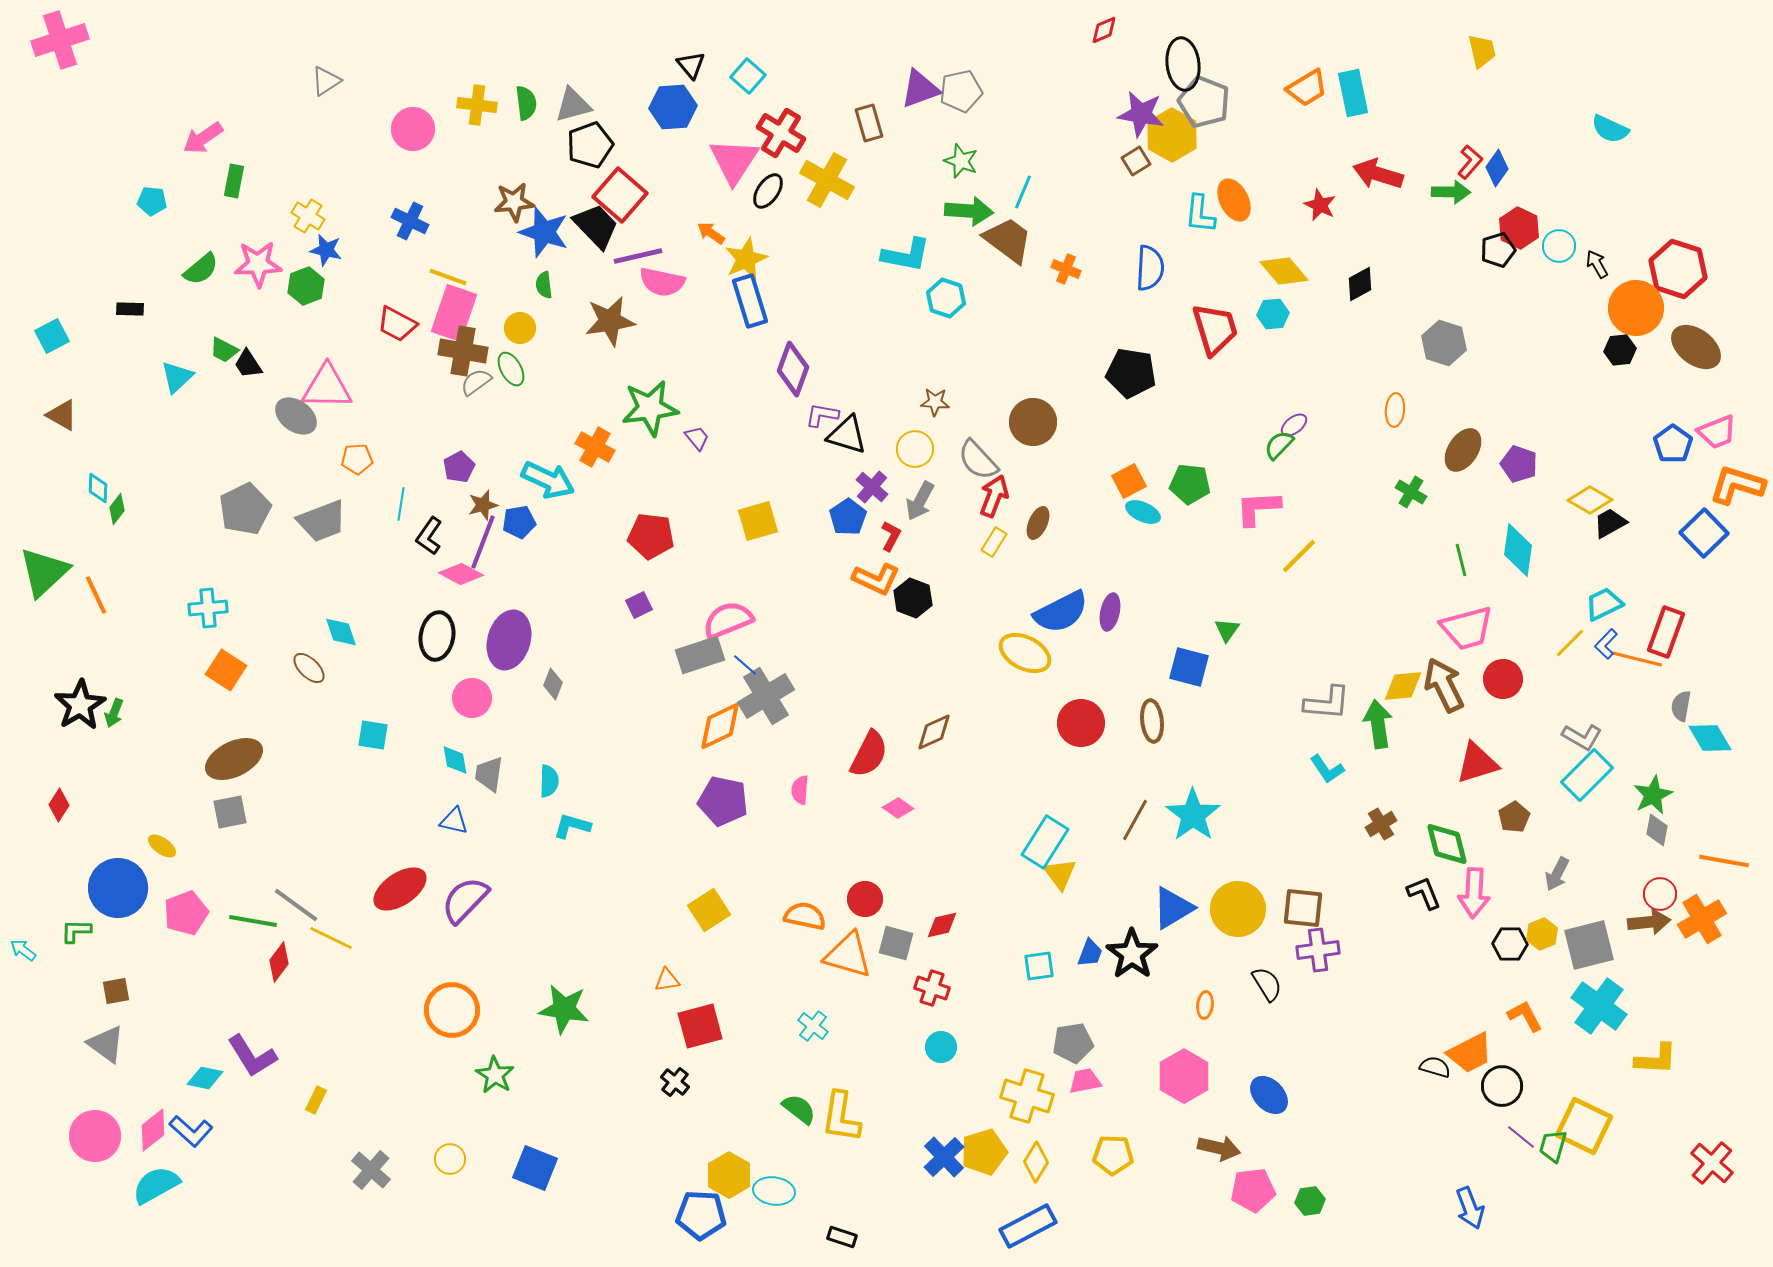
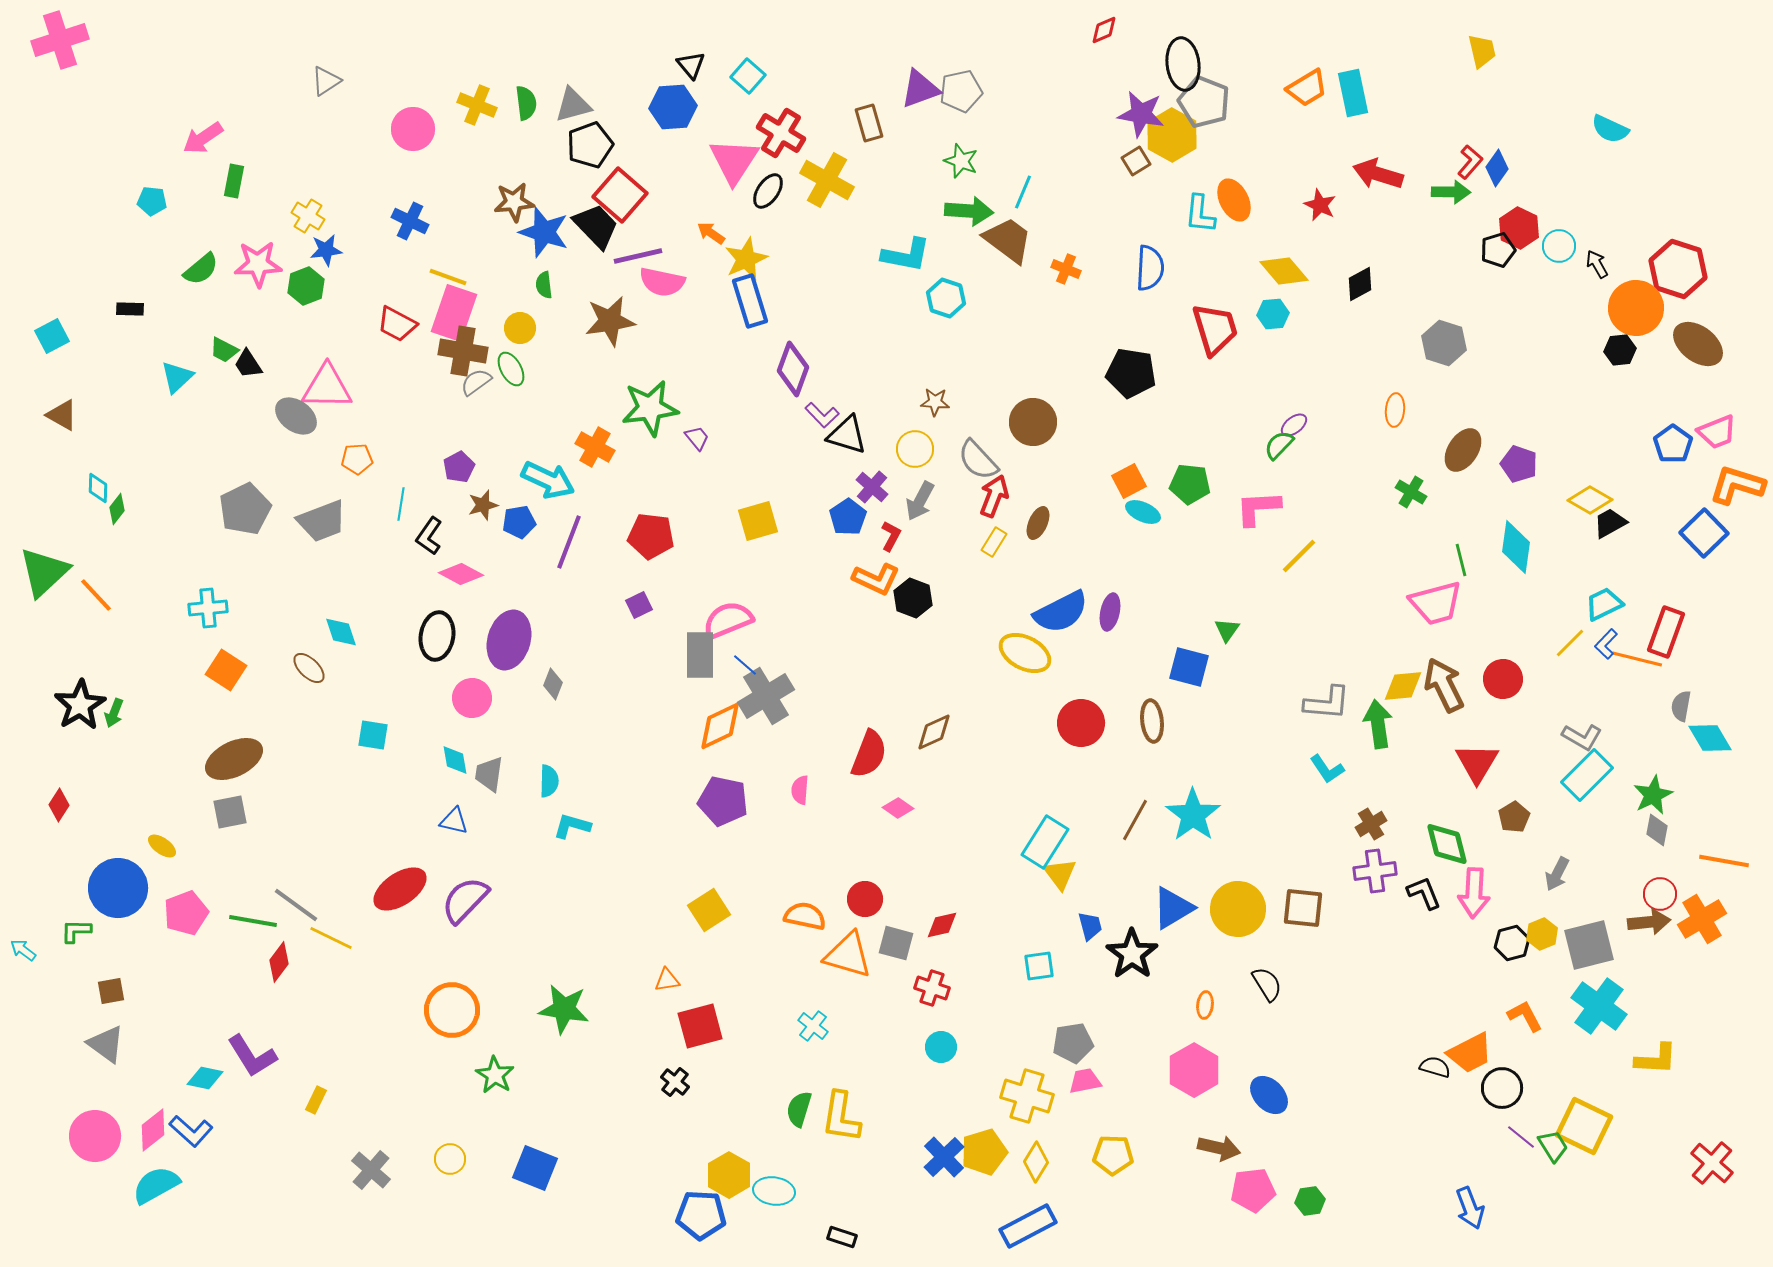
yellow cross at (477, 105): rotated 15 degrees clockwise
blue star at (326, 250): rotated 20 degrees counterclockwise
brown ellipse at (1696, 347): moved 2 px right, 3 px up
purple L-shape at (822, 415): rotated 144 degrees counterclockwise
purple line at (483, 542): moved 86 px right
cyan diamond at (1518, 550): moved 2 px left, 3 px up
orange line at (96, 595): rotated 18 degrees counterclockwise
pink trapezoid at (1467, 628): moved 31 px left, 25 px up
gray rectangle at (700, 655): rotated 72 degrees counterclockwise
red semicircle at (869, 754): rotated 6 degrees counterclockwise
red triangle at (1477, 763): rotated 42 degrees counterclockwise
brown cross at (1381, 824): moved 10 px left
black hexagon at (1510, 944): moved 2 px right, 1 px up; rotated 16 degrees counterclockwise
purple cross at (1318, 950): moved 57 px right, 79 px up
blue trapezoid at (1090, 953): moved 27 px up; rotated 36 degrees counterclockwise
brown square at (116, 991): moved 5 px left
pink hexagon at (1184, 1076): moved 10 px right, 6 px up
black circle at (1502, 1086): moved 2 px down
green semicircle at (799, 1109): rotated 111 degrees counterclockwise
green trapezoid at (1553, 1146): rotated 132 degrees clockwise
